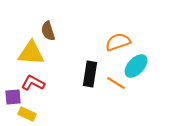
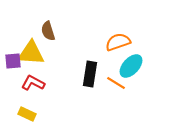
cyan ellipse: moved 5 px left
purple square: moved 36 px up
